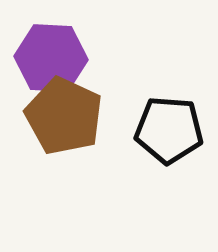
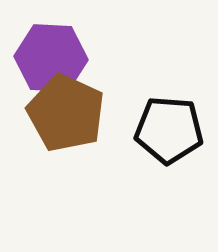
brown pentagon: moved 2 px right, 3 px up
